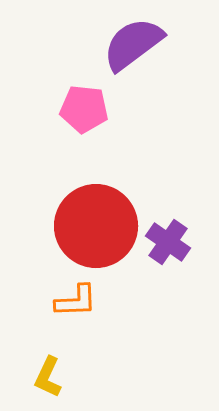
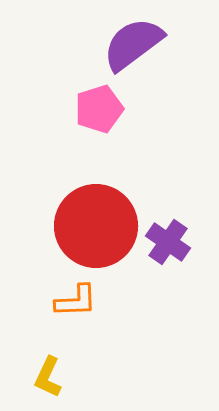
pink pentagon: moved 15 px right; rotated 24 degrees counterclockwise
